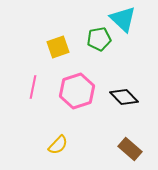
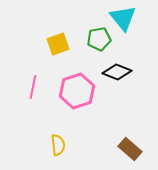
cyan triangle: moved 1 px up; rotated 8 degrees clockwise
yellow square: moved 3 px up
black diamond: moved 7 px left, 25 px up; rotated 24 degrees counterclockwise
yellow semicircle: rotated 50 degrees counterclockwise
